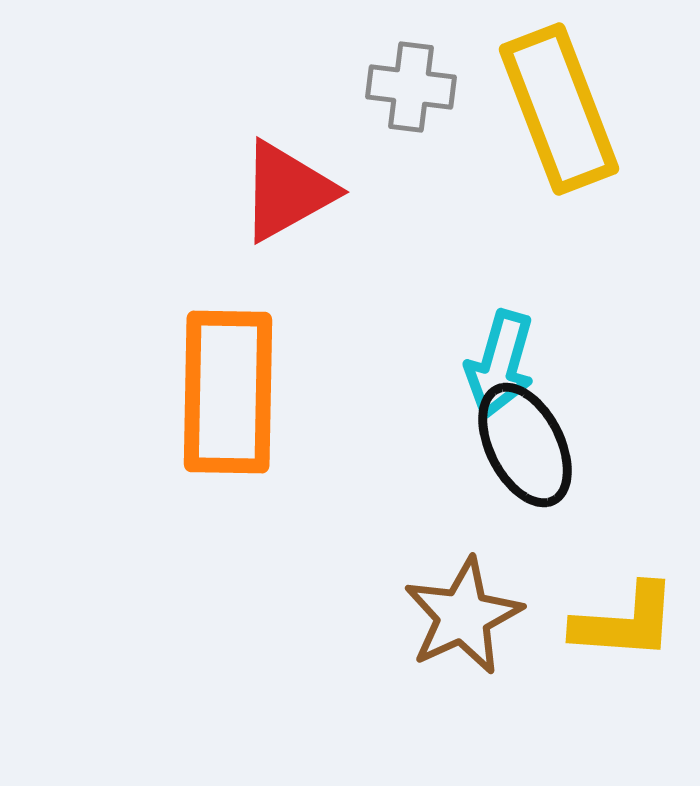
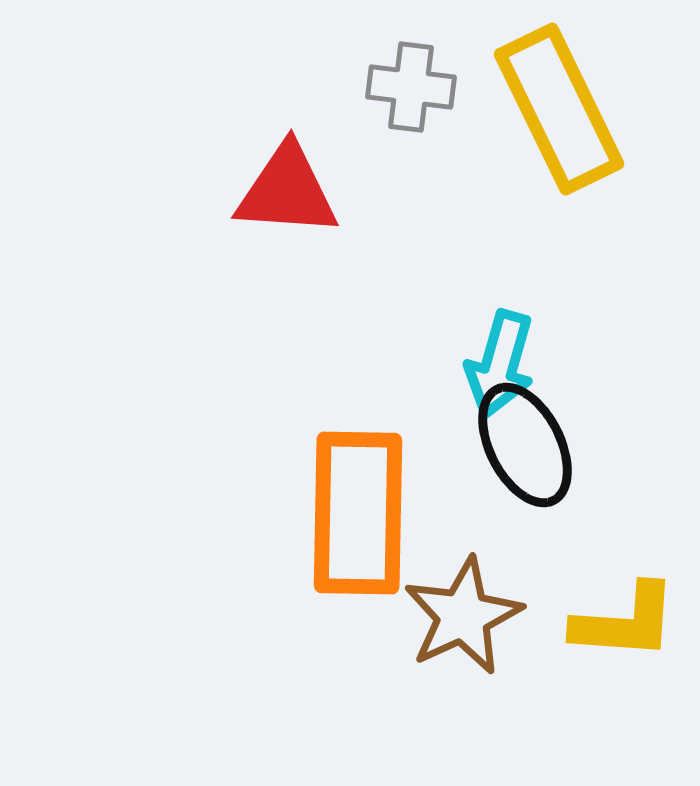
yellow rectangle: rotated 5 degrees counterclockwise
red triangle: rotated 33 degrees clockwise
orange rectangle: moved 130 px right, 121 px down
